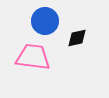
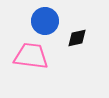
pink trapezoid: moved 2 px left, 1 px up
